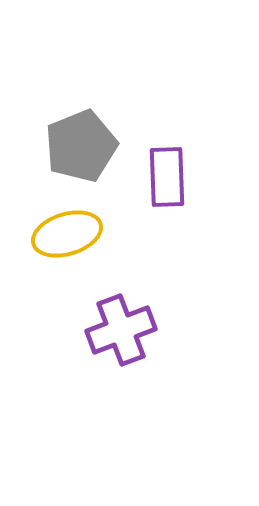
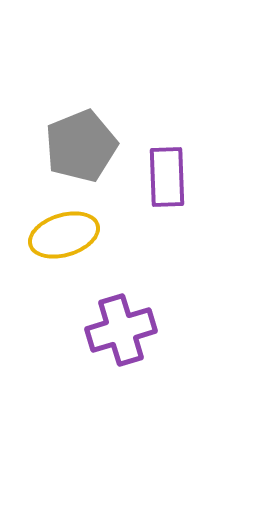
yellow ellipse: moved 3 px left, 1 px down
purple cross: rotated 4 degrees clockwise
